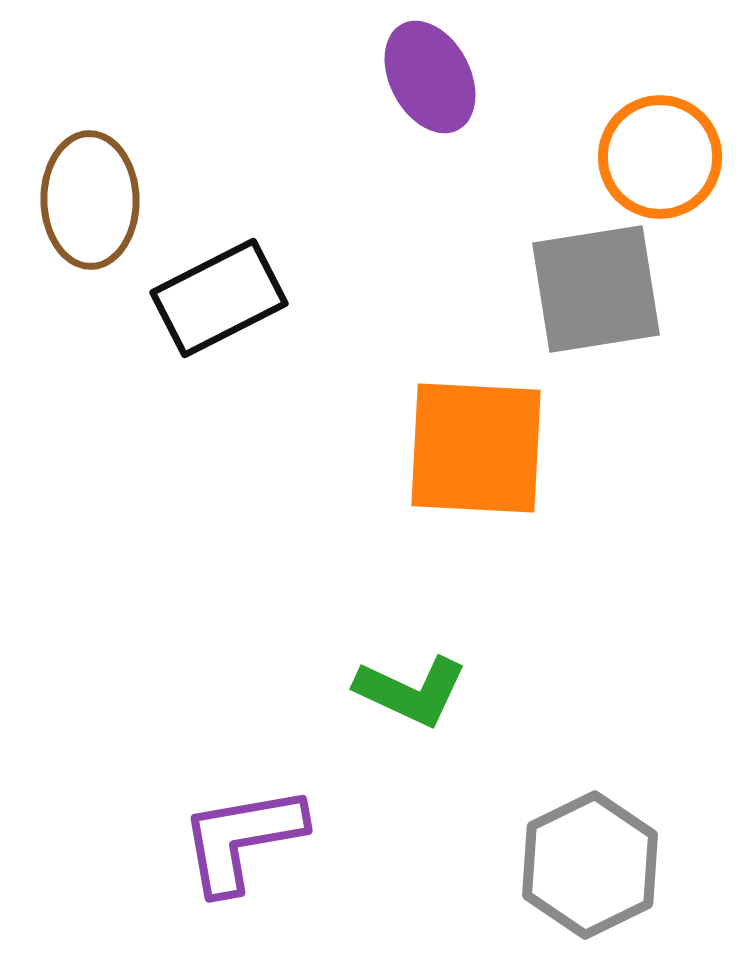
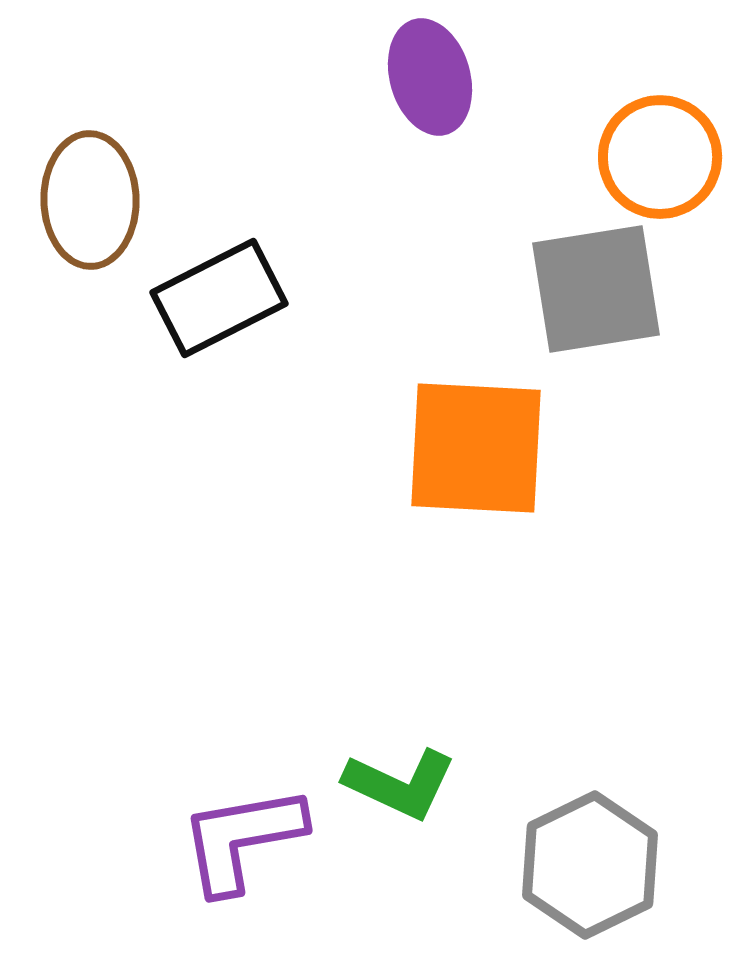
purple ellipse: rotated 12 degrees clockwise
green L-shape: moved 11 px left, 93 px down
